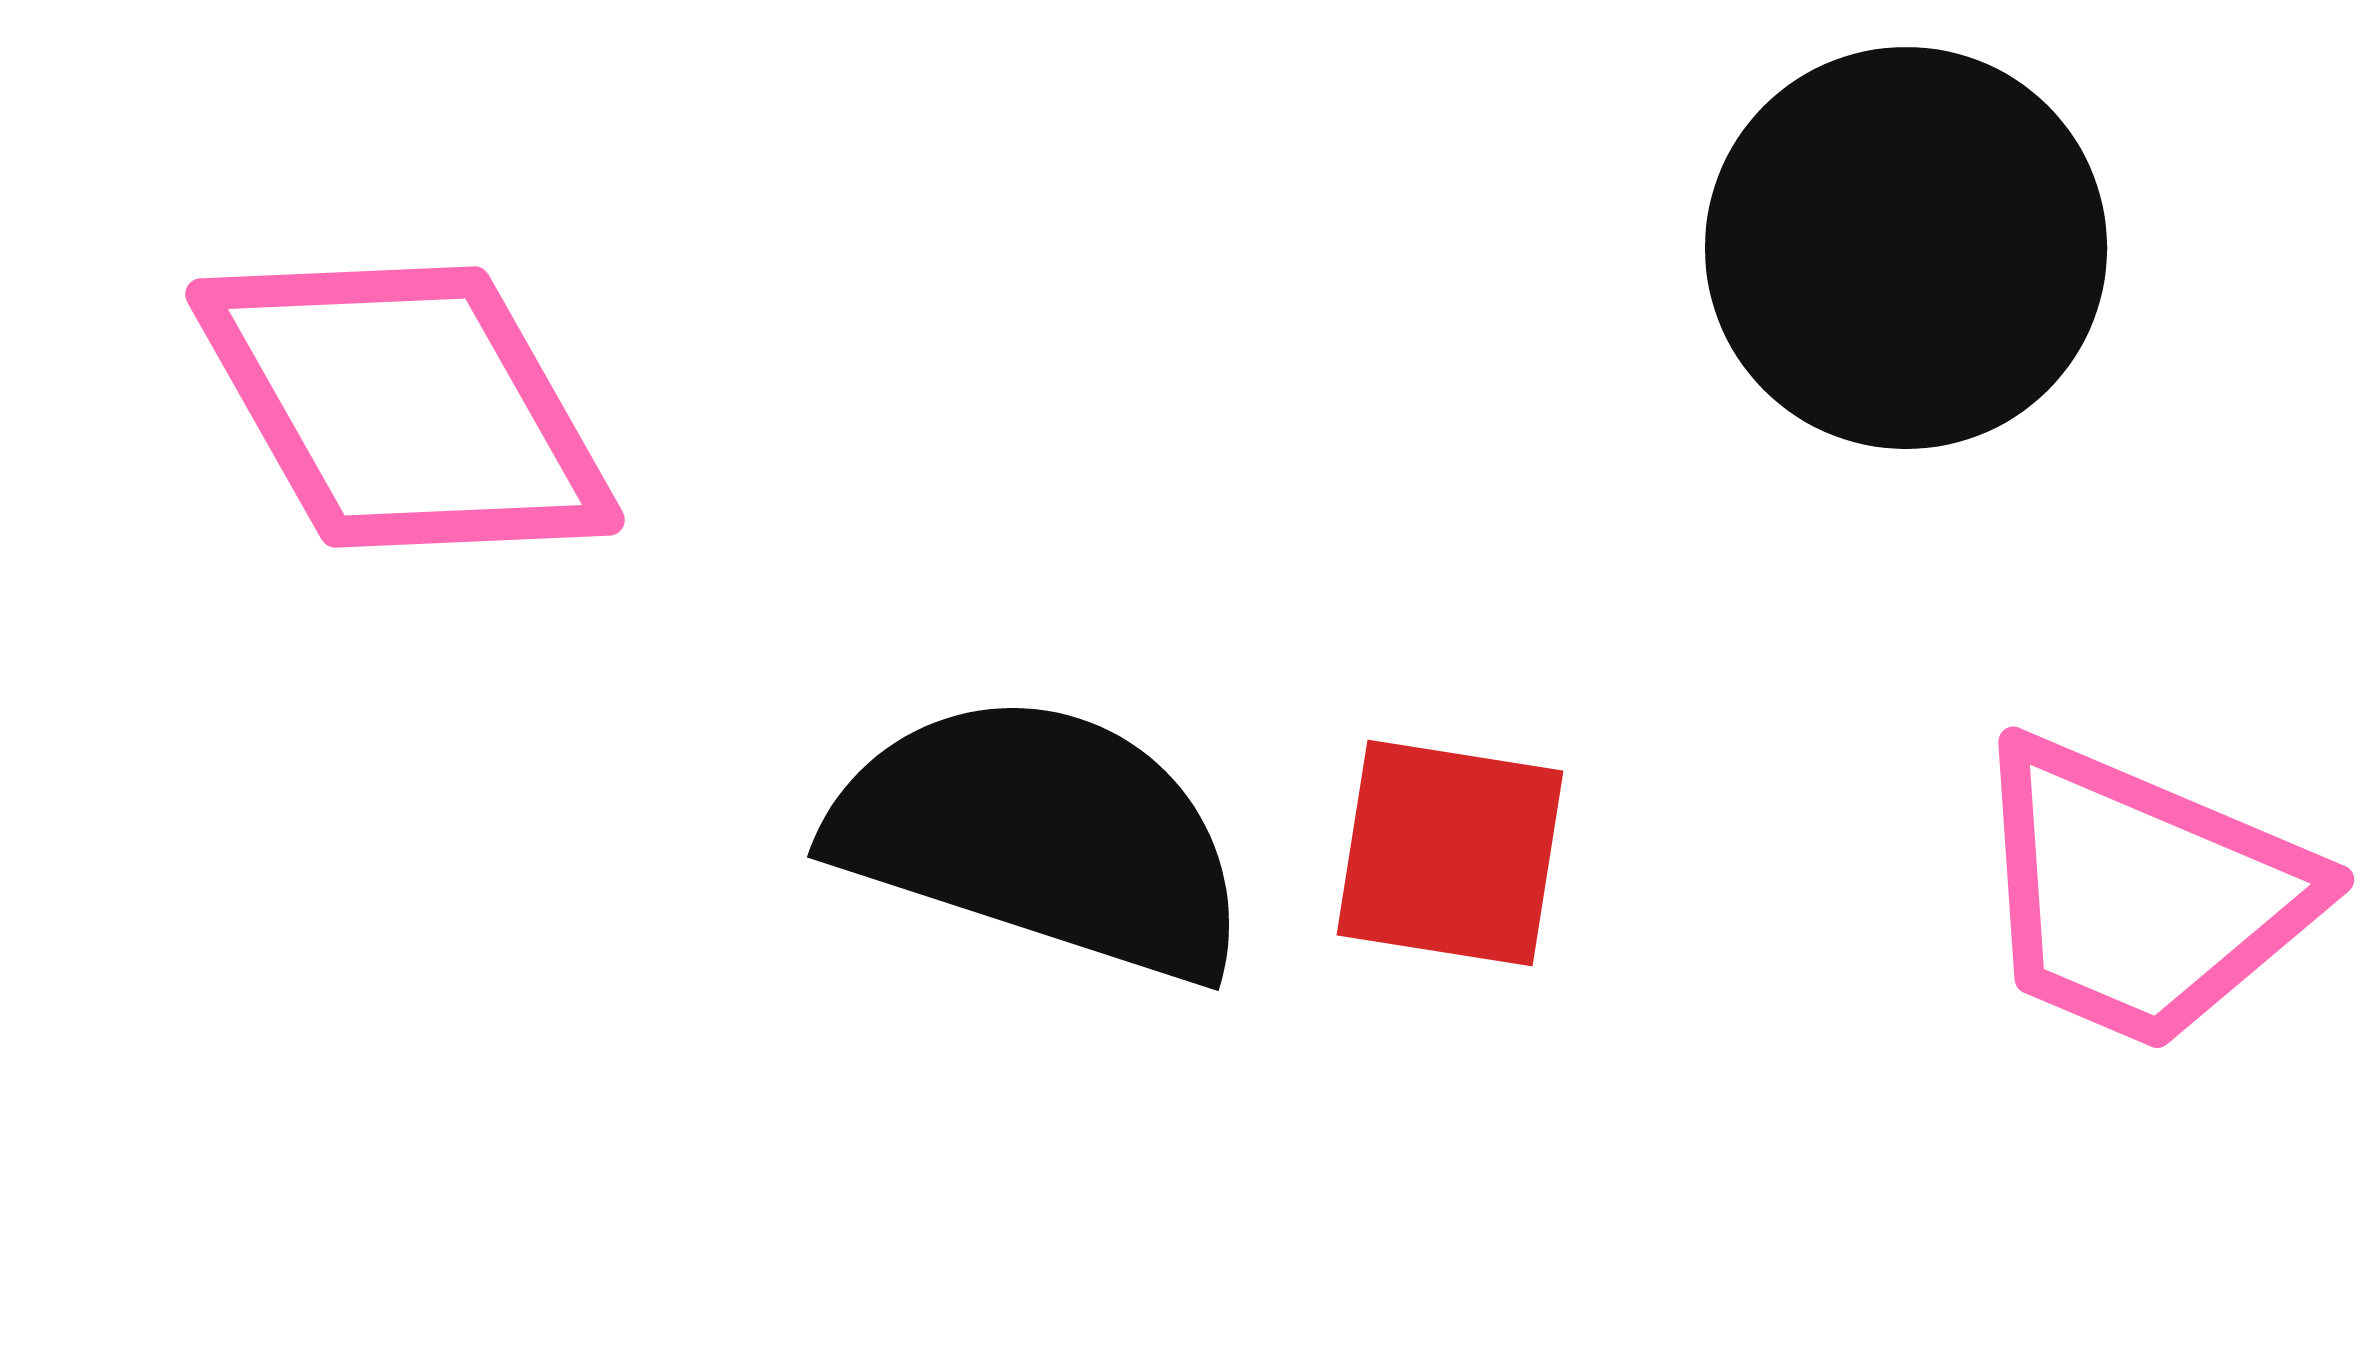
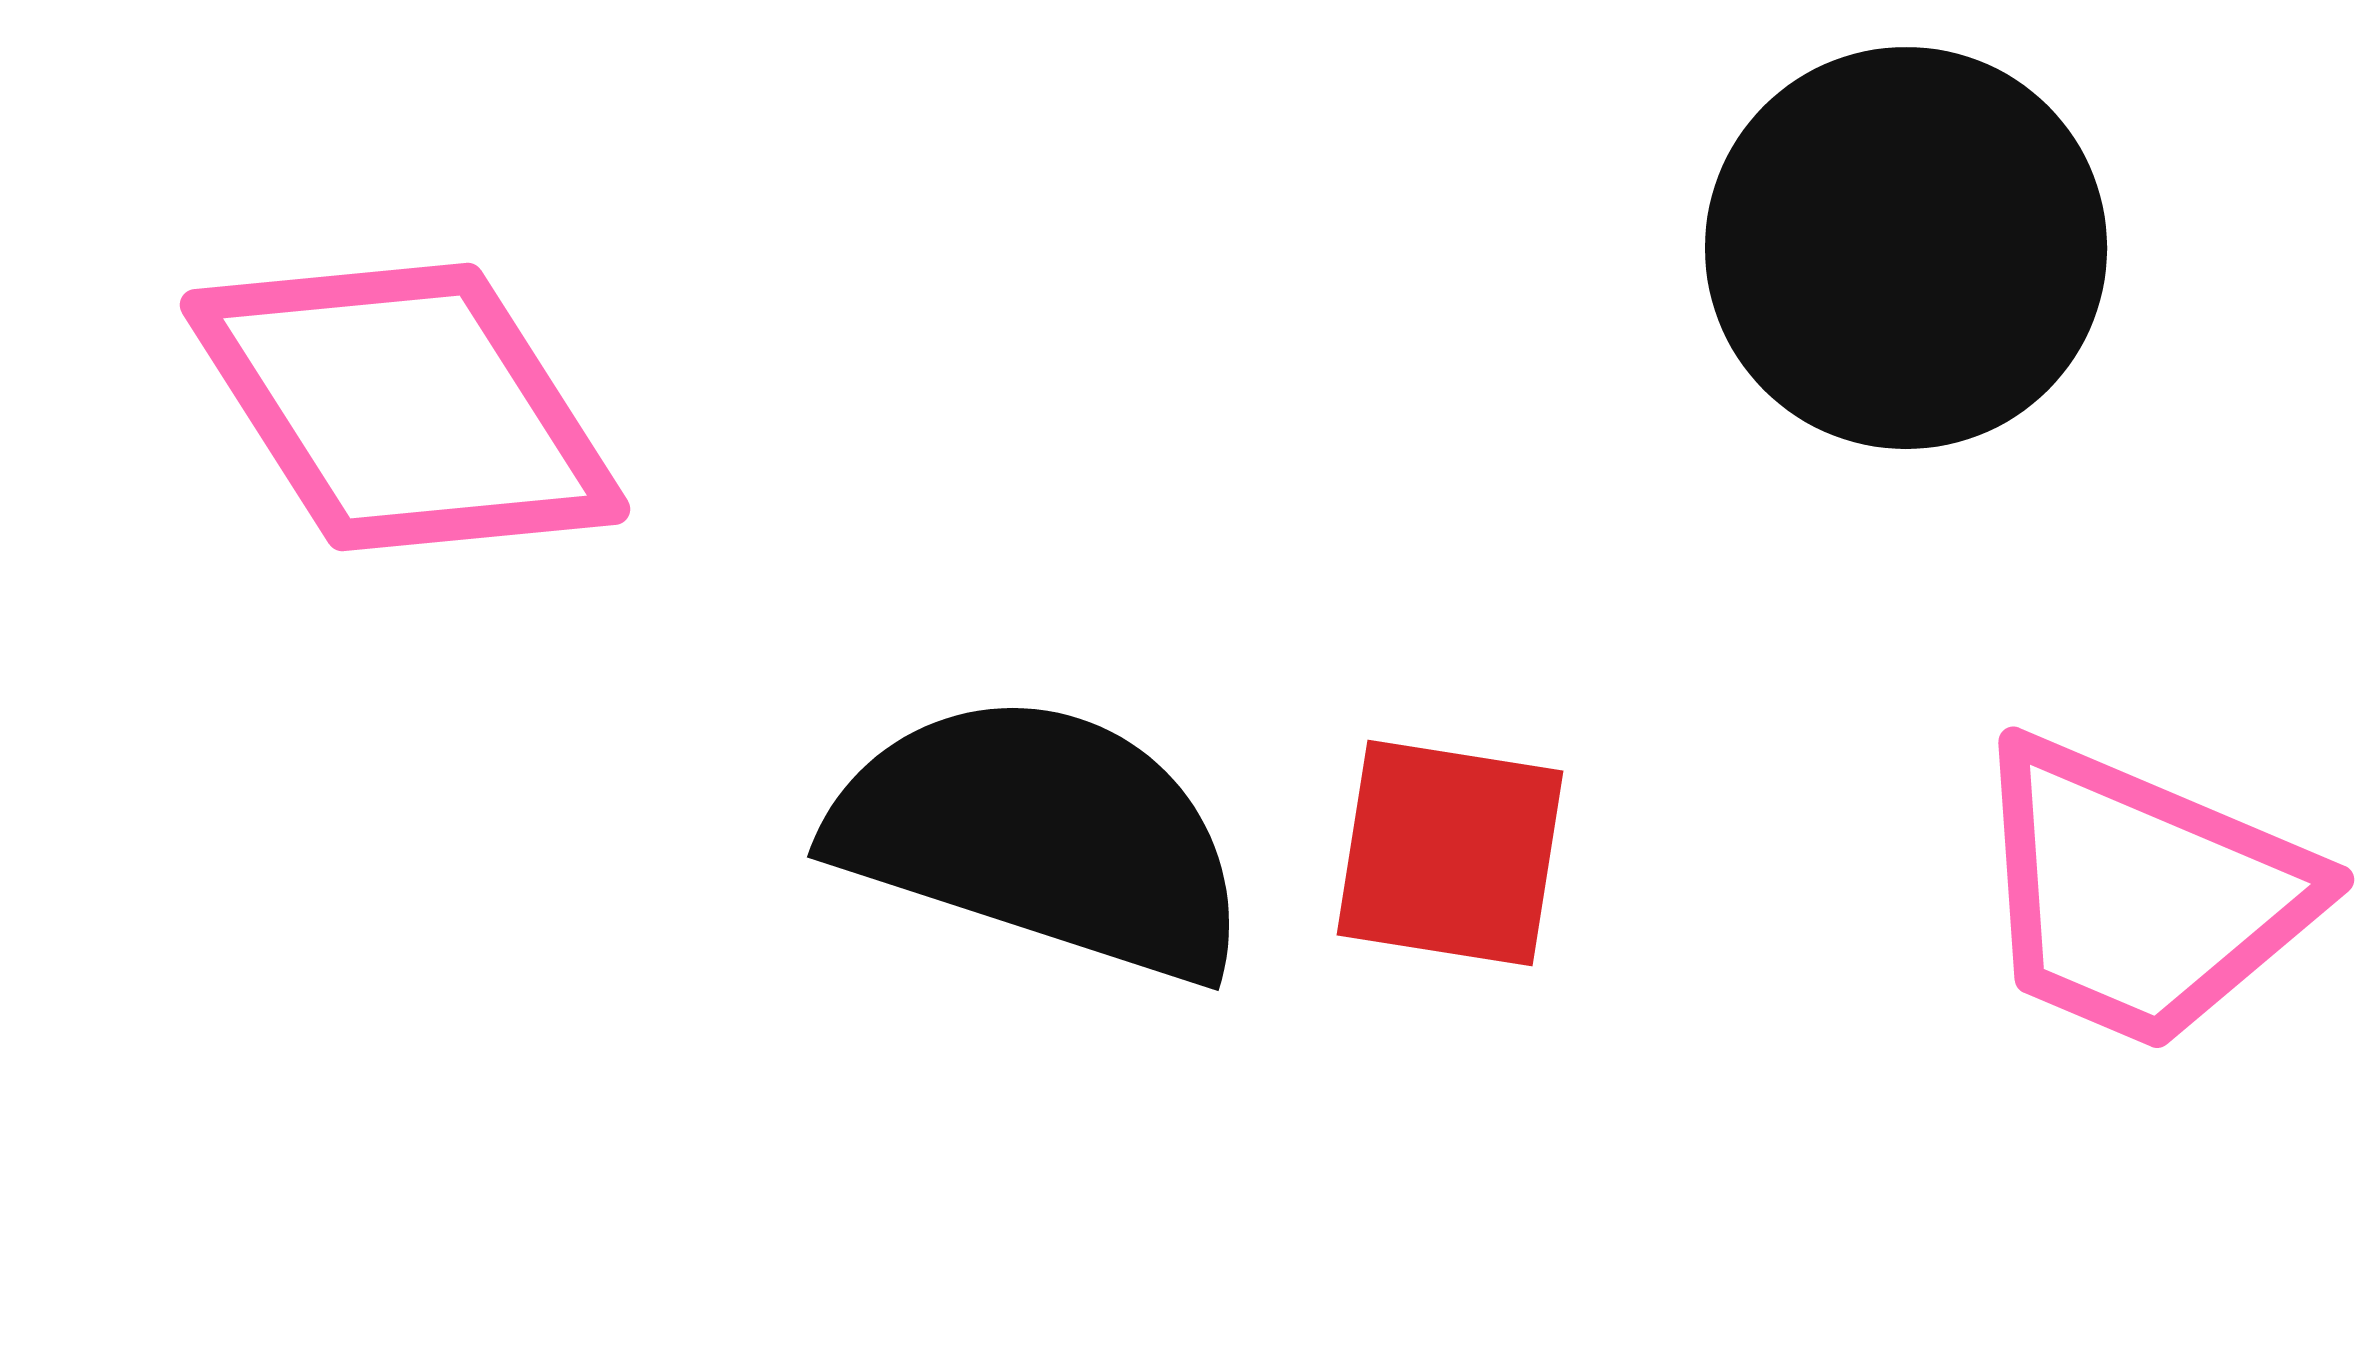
pink diamond: rotated 3 degrees counterclockwise
